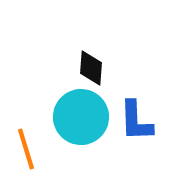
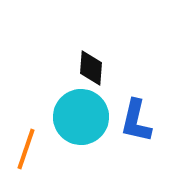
blue L-shape: rotated 15 degrees clockwise
orange line: rotated 36 degrees clockwise
